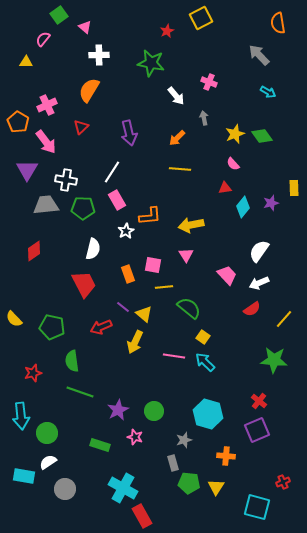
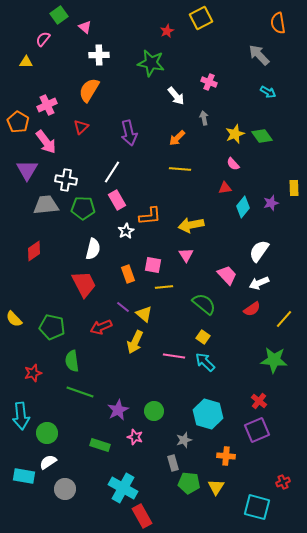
green semicircle at (189, 308): moved 15 px right, 4 px up
